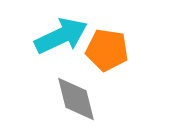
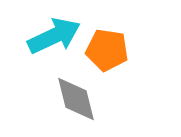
cyan arrow: moved 7 px left
